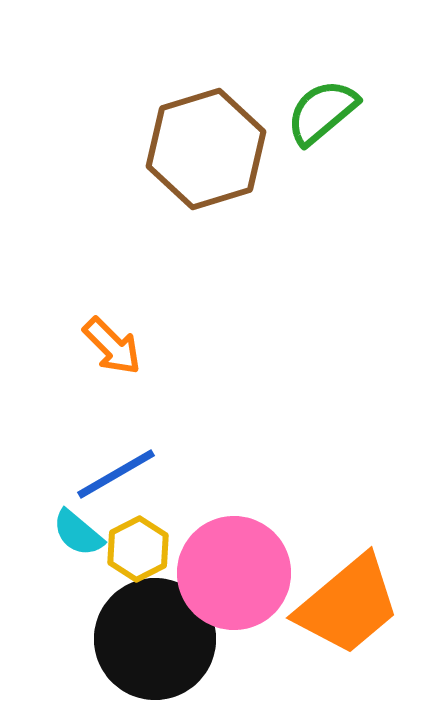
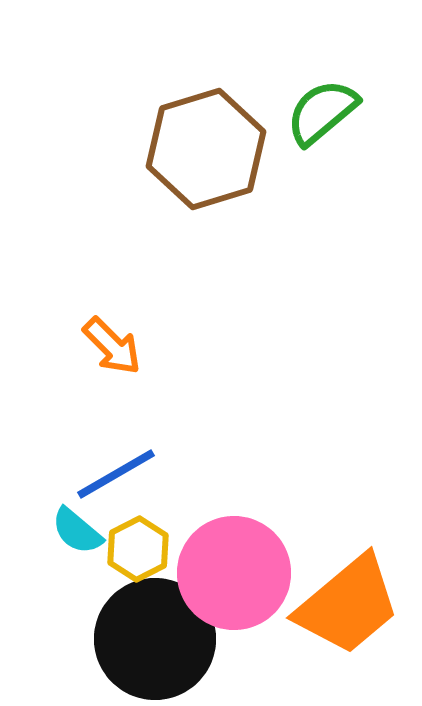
cyan semicircle: moved 1 px left, 2 px up
